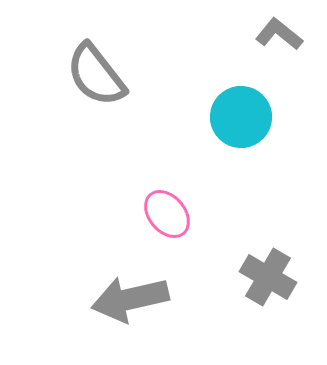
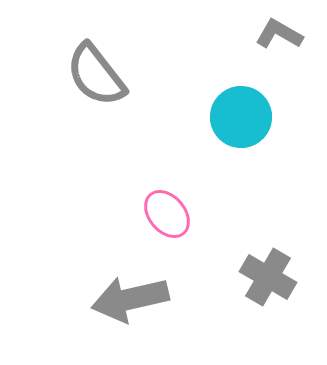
gray L-shape: rotated 9 degrees counterclockwise
